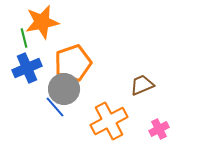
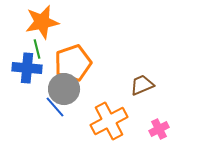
green line: moved 13 px right, 11 px down
blue cross: rotated 28 degrees clockwise
